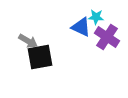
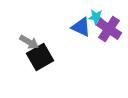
purple cross: moved 2 px right, 8 px up
gray arrow: moved 1 px right, 1 px down
black square: rotated 20 degrees counterclockwise
